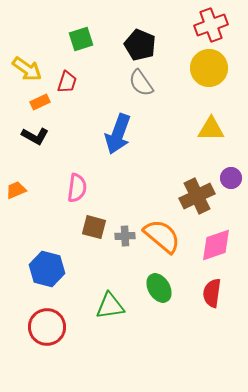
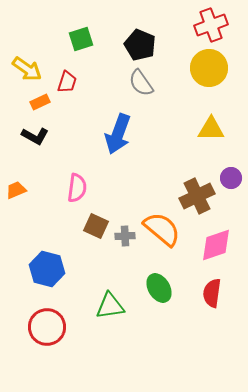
brown square: moved 2 px right, 1 px up; rotated 10 degrees clockwise
orange semicircle: moved 7 px up
